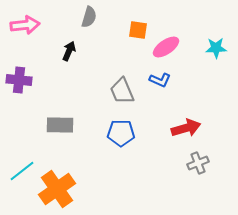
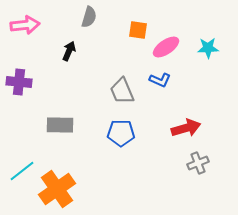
cyan star: moved 8 px left
purple cross: moved 2 px down
